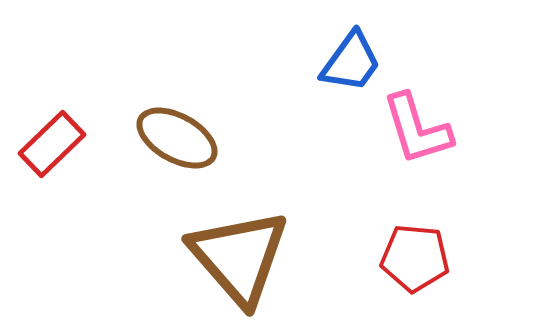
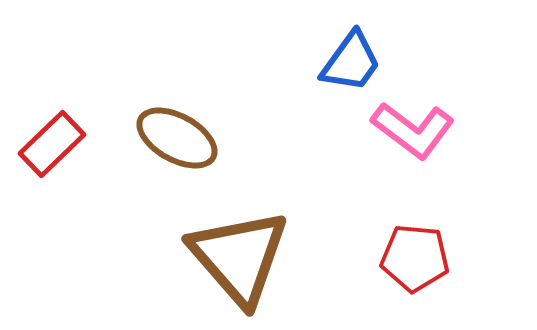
pink L-shape: moved 4 px left, 1 px down; rotated 36 degrees counterclockwise
